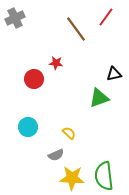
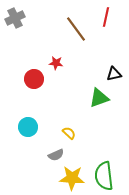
red line: rotated 24 degrees counterclockwise
